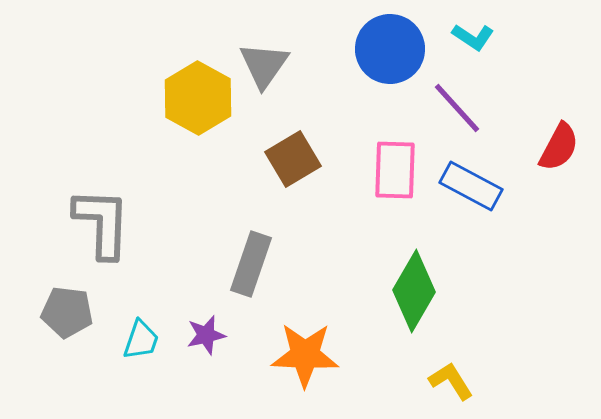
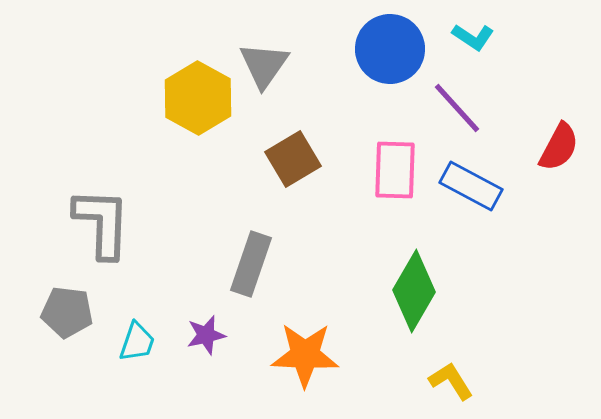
cyan trapezoid: moved 4 px left, 2 px down
